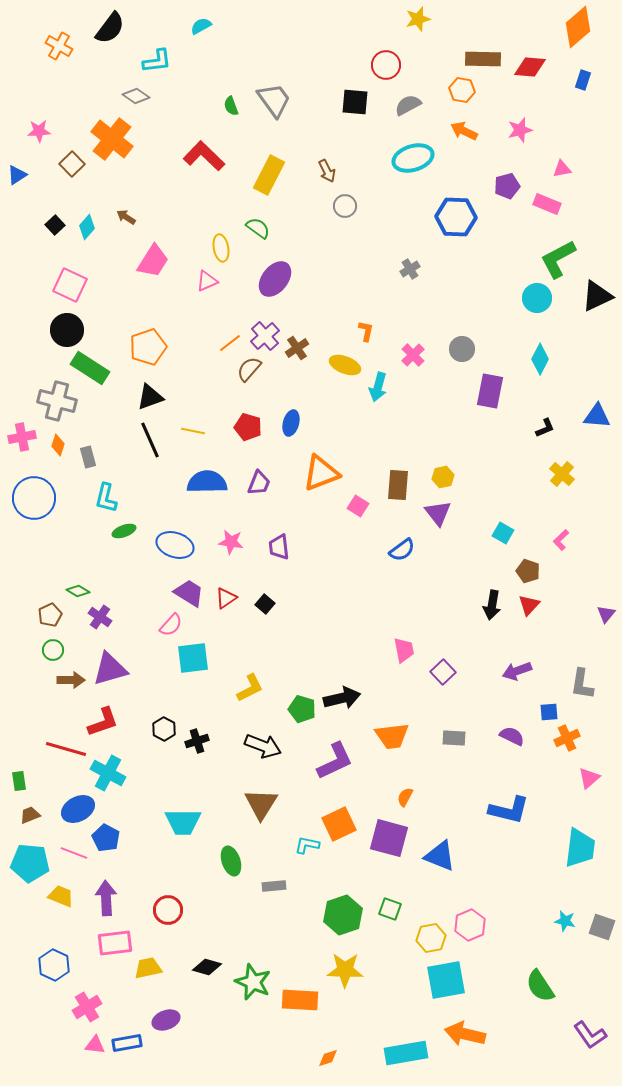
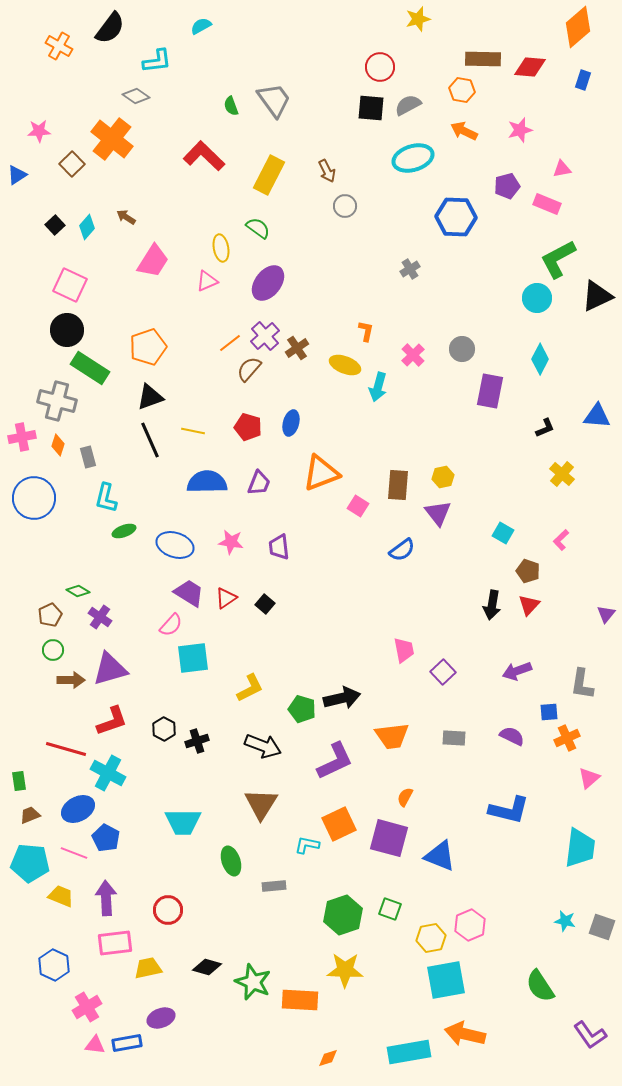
red circle at (386, 65): moved 6 px left, 2 px down
black square at (355, 102): moved 16 px right, 6 px down
purple ellipse at (275, 279): moved 7 px left, 4 px down
red L-shape at (103, 722): moved 9 px right, 1 px up
purple ellipse at (166, 1020): moved 5 px left, 2 px up
cyan rectangle at (406, 1053): moved 3 px right, 1 px up
